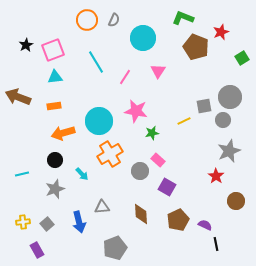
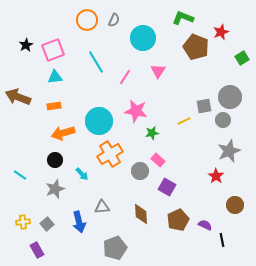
cyan line at (22, 174): moved 2 px left, 1 px down; rotated 48 degrees clockwise
brown circle at (236, 201): moved 1 px left, 4 px down
black line at (216, 244): moved 6 px right, 4 px up
